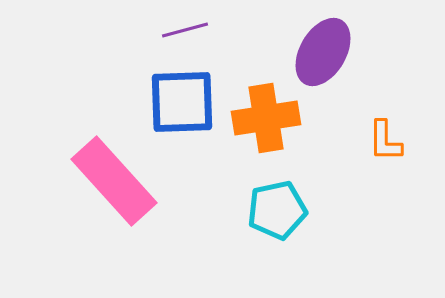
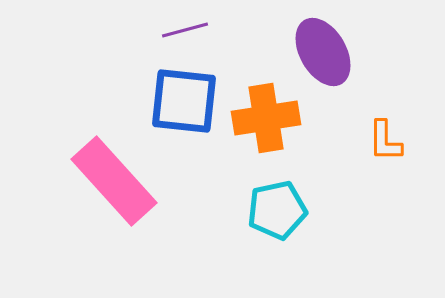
purple ellipse: rotated 60 degrees counterclockwise
blue square: moved 2 px right, 1 px up; rotated 8 degrees clockwise
